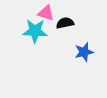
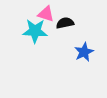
pink triangle: moved 1 px down
blue star: rotated 12 degrees counterclockwise
